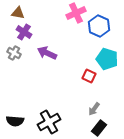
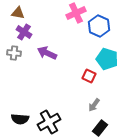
gray cross: rotated 24 degrees counterclockwise
gray arrow: moved 4 px up
black semicircle: moved 5 px right, 2 px up
black rectangle: moved 1 px right
